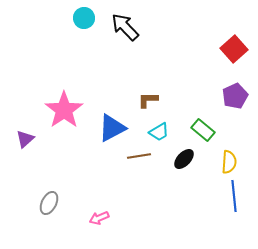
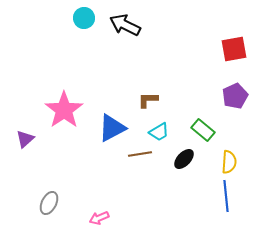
black arrow: moved 2 px up; rotated 20 degrees counterclockwise
red square: rotated 32 degrees clockwise
brown line: moved 1 px right, 2 px up
blue line: moved 8 px left
